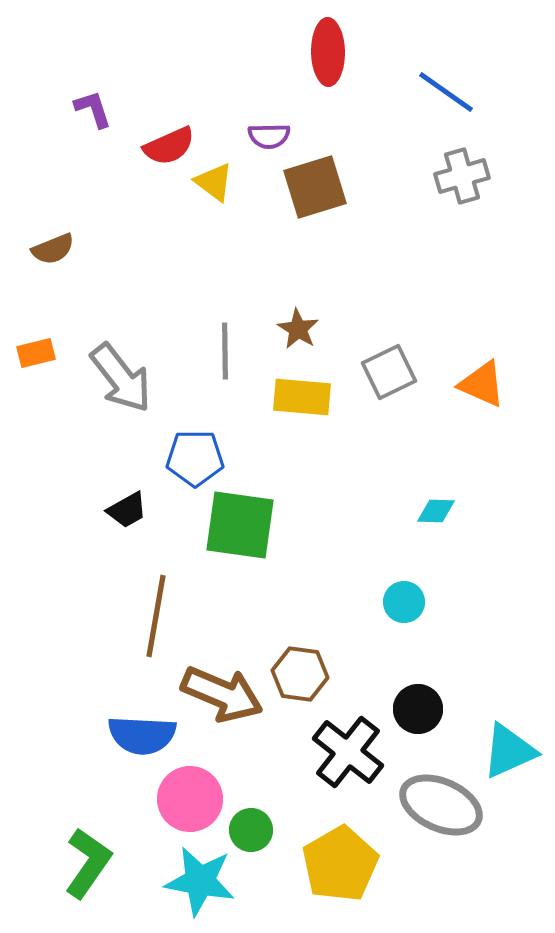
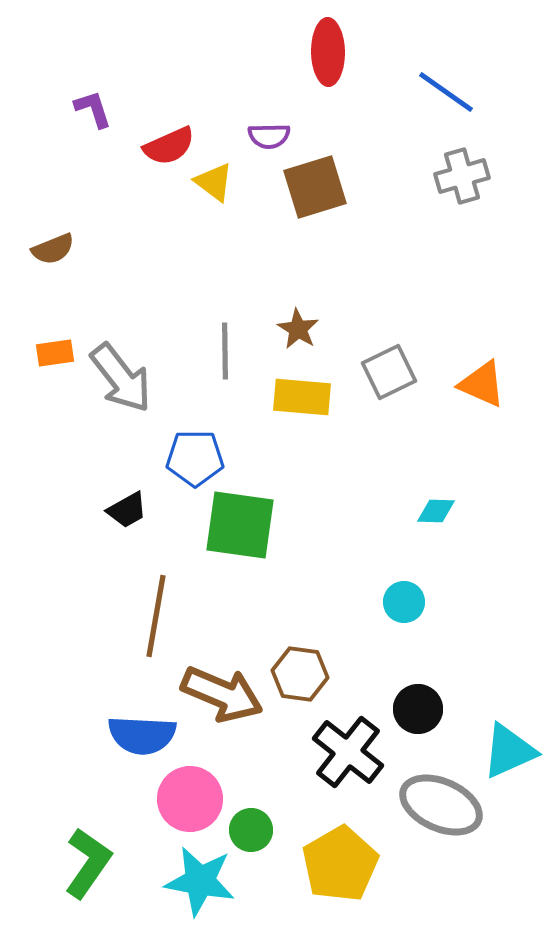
orange rectangle: moved 19 px right; rotated 6 degrees clockwise
